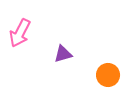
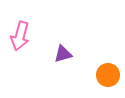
pink arrow: moved 3 px down; rotated 12 degrees counterclockwise
